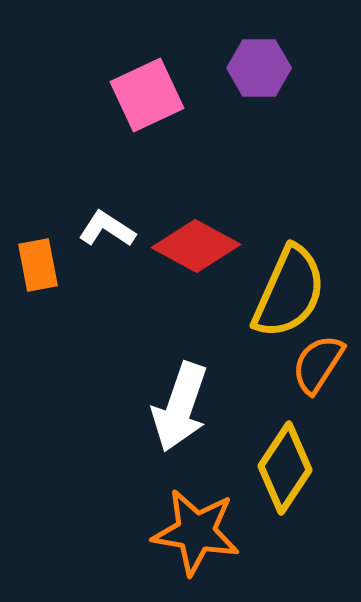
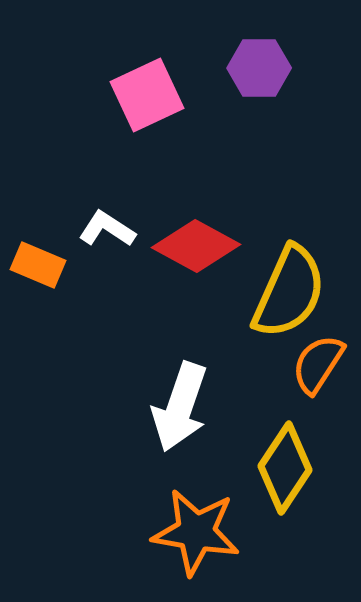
orange rectangle: rotated 56 degrees counterclockwise
